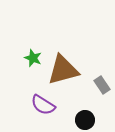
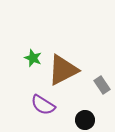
brown triangle: rotated 12 degrees counterclockwise
